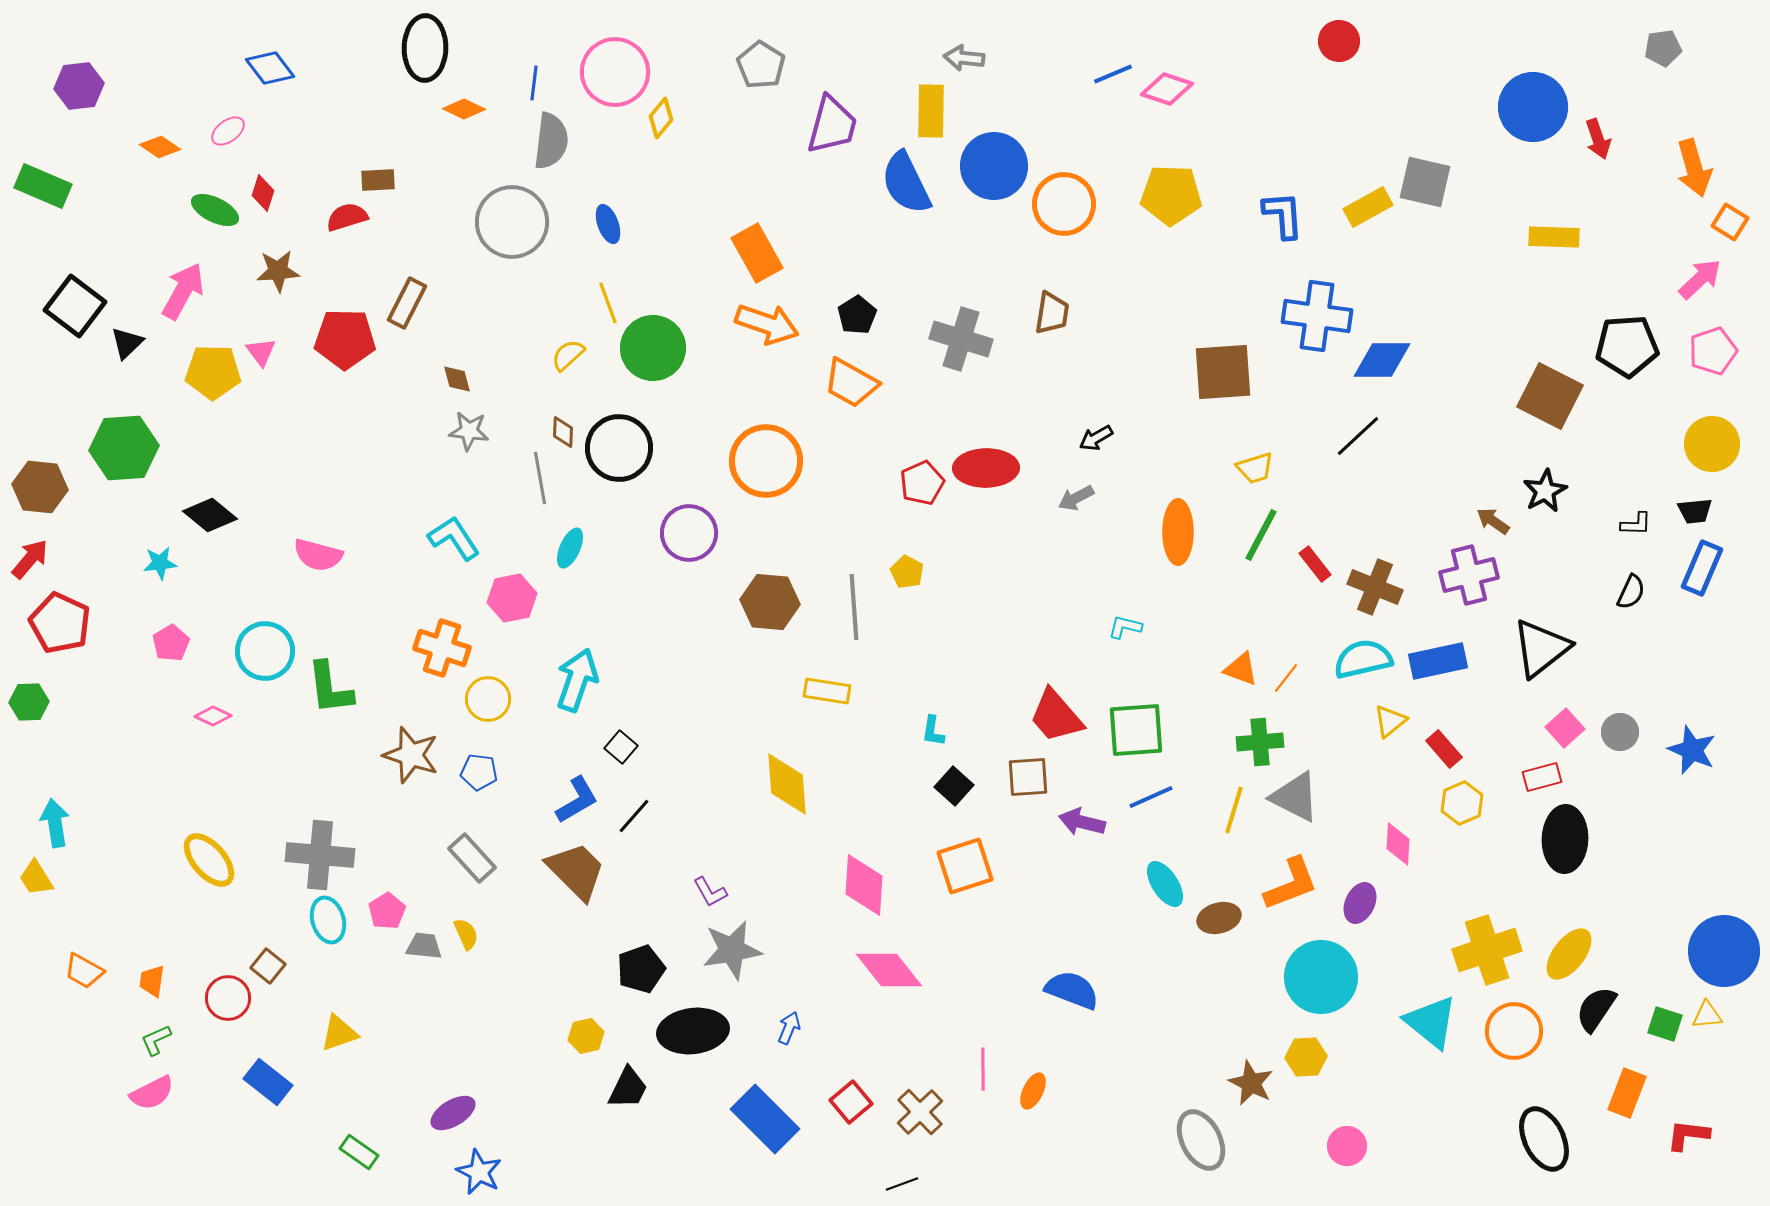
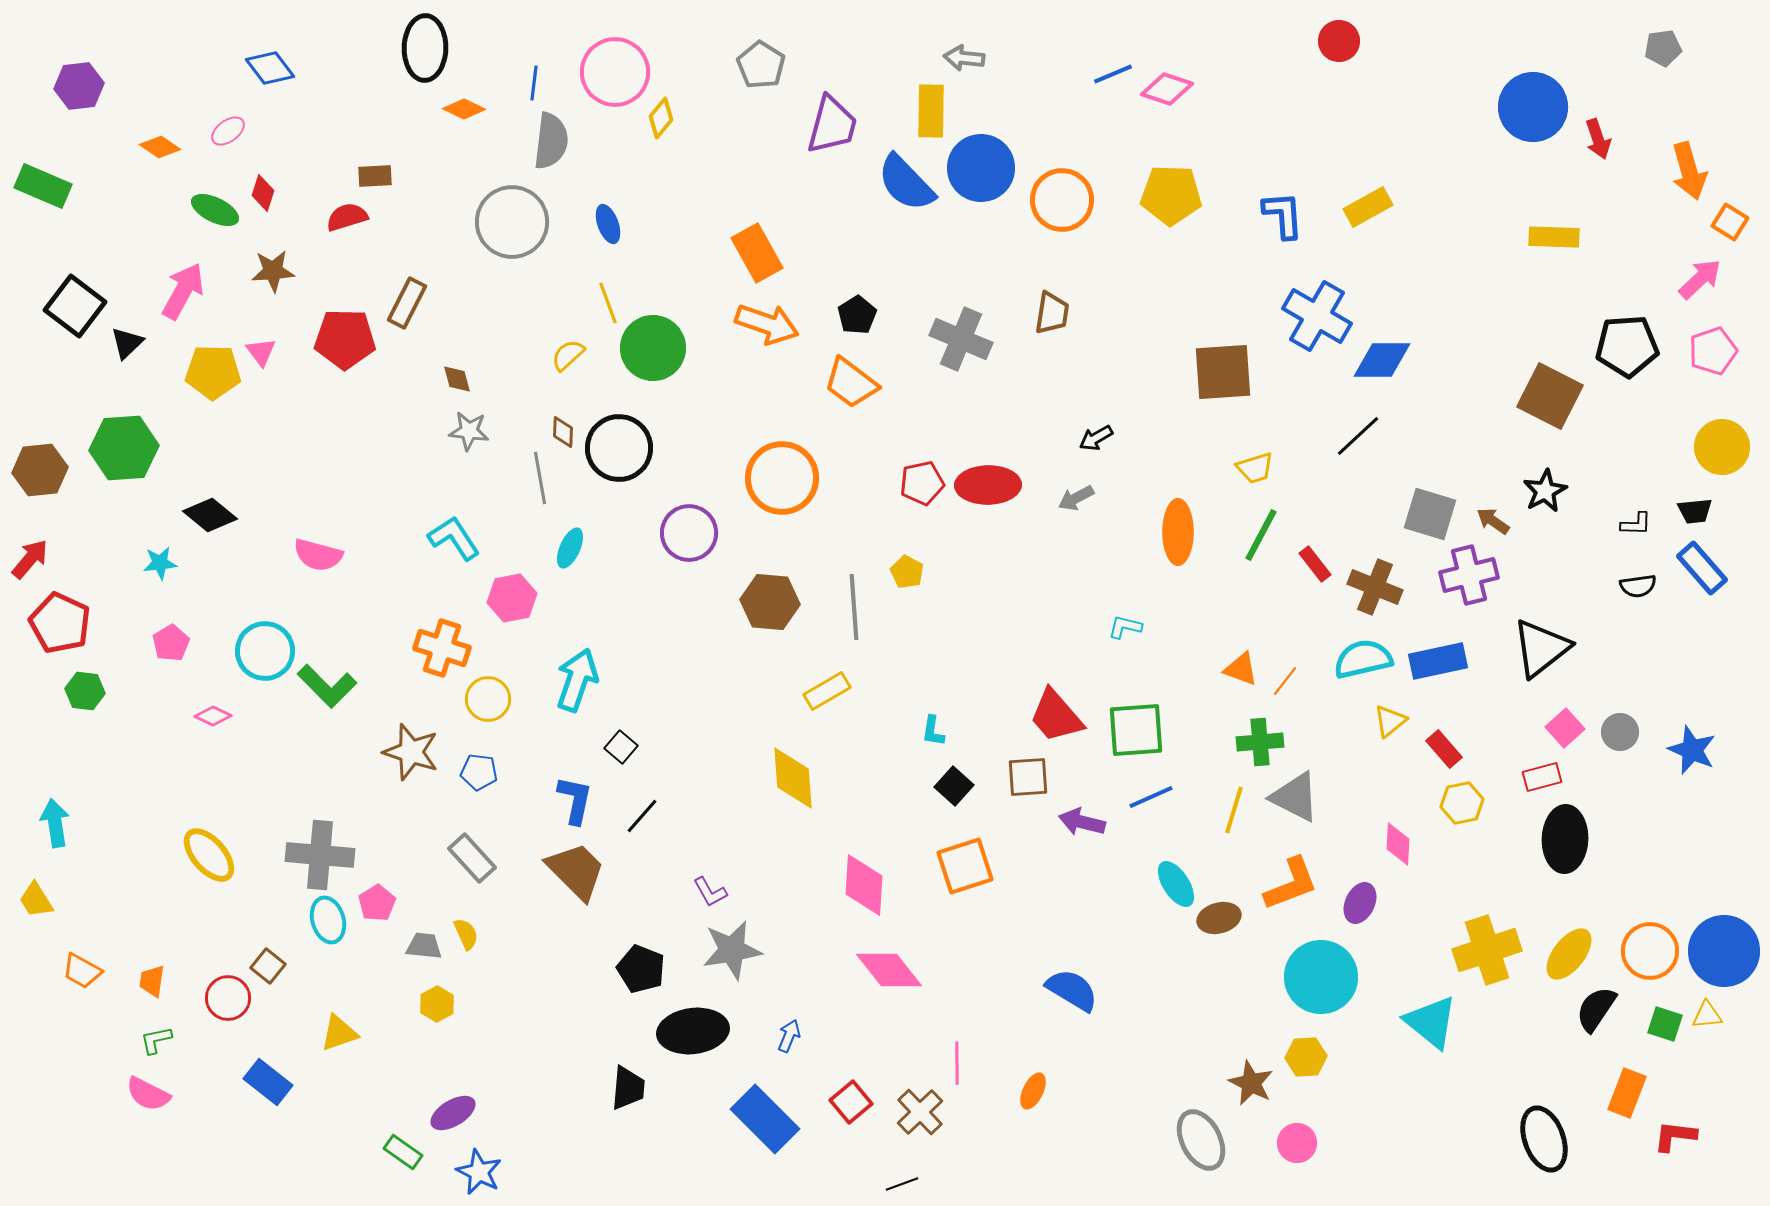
blue circle at (994, 166): moved 13 px left, 2 px down
orange arrow at (1694, 168): moved 5 px left, 3 px down
brown rectangle at (378, 180): moved 3 px left, 4 px up
gray square at (1425, 182): moved 5 px right, 332 px down; rotated 4 degrees clockwise
blue semicircle at (906, 183): rotated 18 degrees counterclockwise
orange circle at (1064, 204): moved 2 px left, 4 px up
brown star at (278, 271): moved 5 px left
blue cross at (1317, 316): rotated 22 degrees clockwise
gray cross at (961, 339): rotated 6 degrees clockwise
orange trapezoid at (851, 383): rotated 8 degrees clockwise
yellow circle at (1712, 444): moved 10 px right, 3 px down
orange circle at (766, 461): moved 16 px right, 17 px down
red ellipse at (986, 468): moved 2 px right, 17 px down
red pentagon at (922, 483): rotated 12 degrees clockwise
brown hexagon at (40, 487): moved 17 px up; rotated 12 degrees counterclockwise
blue rectangle at (1702, 568): rotated 64 degrees counterclockwise
black semicircle at (1631, 592): moved 7 px right, 6 px up; rotated 57 degrees clockwise
orange line at (1286, 678): moved 1 px left, 3 px down
green L-shape at (330, 688): moved 3 px left, 2 px up; rotated 38 degrees counterclockwise
yellow rectangle at (827, 691): rotated 39 degrees counterclockwise
green hexagon at (29, 702): moved 56 px right, 11 px up; rotated 9 degrees clockwise
brown star at (411, 755): moved 3 px up
yellow diamond at (787, 784): moved 6 px right, 6 px up
blue L-shape at (577, 800): moved 2 px left; rotated 48 degrees counterclockwise
yellow hexagon at (1462, 803): rotated 12 degrees clockwise
black line at (634, 816): moved 8 px right
yellow ellipse at (209, 860): moved 5 px up
yellow trapezoid at (36, 878): moved 22 px down
cyan ellipse at (1165, 884): moved 11 px right
pink pentagon at (387, 911): moved 10 px left, 8 px up
black pentagon at (641, 969): rotated 30 degrees counterclockwise
orange trapezoid at (84, 971): moved 2 px left
blue semicircle at (1072, 990): rotated 10 degrees clockwise
blue arrow at (789, 1028): moved 8 px down
orange circle at (1514, 1031): moved 136 px right, 80 px up
yellow hexagon at (586, 1036): moved 149 px left, 32 px up; rotated 16 degrees counterclockwise
green L-shape at (156, 1040): rotated 12 degrees clockwise
pink line at (983, 1069): moved 26 px left, 6 px up
black trapezoid at (628, 1088): rotated 21 degrees counterclockwise
pink semicircle at (152, 1093): moved 4 px left, 1 px down; rotated 54 degrees clockwise
red L-shape at (1688, 1135): moved 13 px left, 1 px down
black ellipse at (1544, 1139): rotated 6 degrees clockwise
pink circle at (1347, 1146): moved 50 px left, 3 px up
green rectangle at (359, 1152): moved 44 px right
